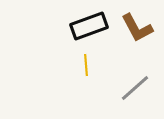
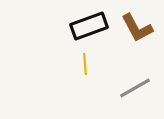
yellow line: moved 1 px left, 1 px up
gray line: rotated 12 degrees clockwise
